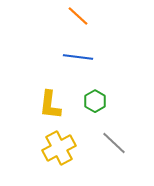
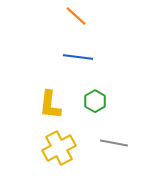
orange line: moved 2 px left
gray line: rotated 32 degrees counterclockwise
